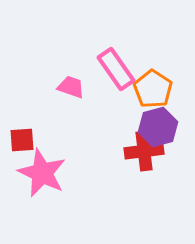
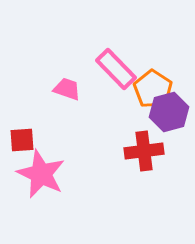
pink rectangle: rotated 9 degrees counterclockwise
pink trapezoid: moved 4 px left, 2 px down
purple hexagon: moved 11 px right, 15 px up
pink star: moved 1 px left, 1 px down
